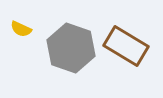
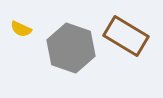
brown rectangle: moved 10 px up
